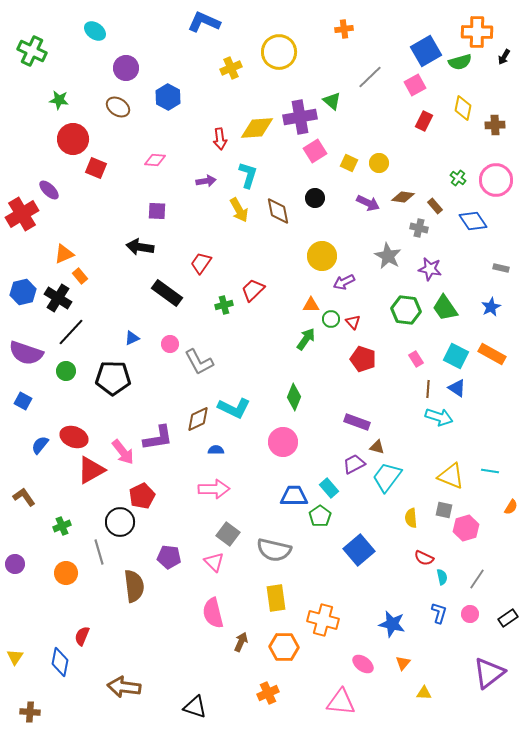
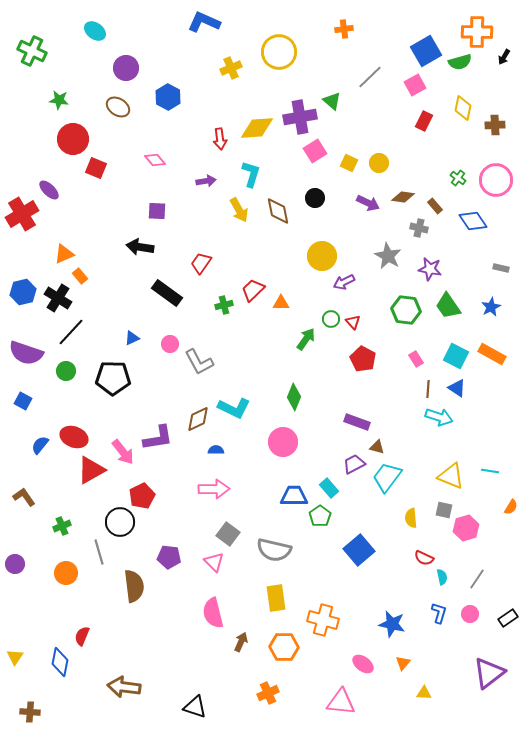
pink diamond at (155, 160): rotated 45 degrees clockwise
cyan L-shape at (248, 175): moved 3 px right, 1 px up
orange triangle at (311, 305): moved 30 px left, 2 px up
green trapezoid at (445, 308): moved 3 px right, 2 px up
red pentagon at (363, 359): rotated 10 degrees clockwise
